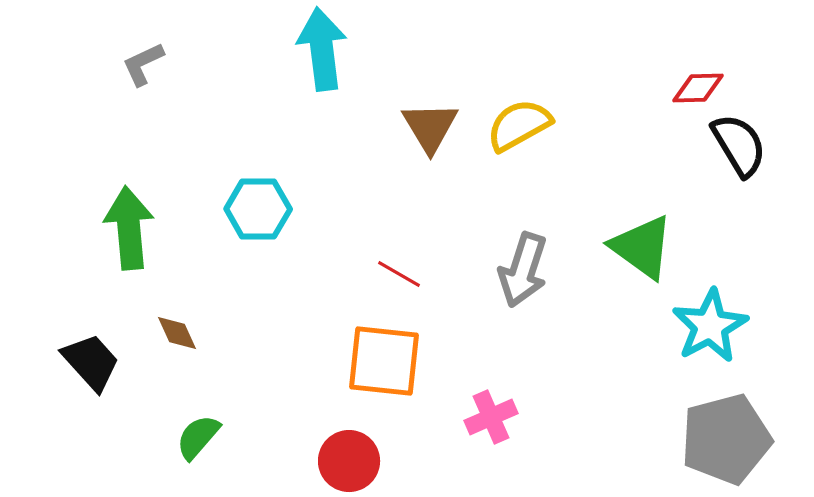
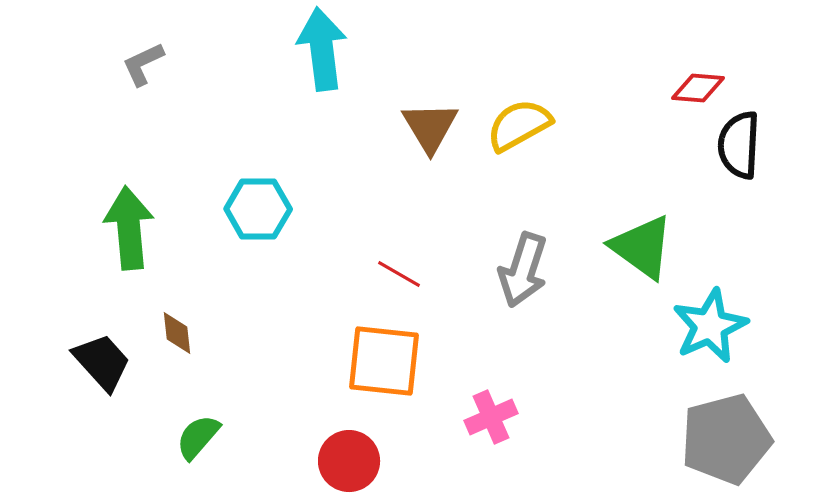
red diamond: rotated 6 degrees clockwise
black semicircle: rotated 146 degrees counterclockwise
cyan star: rotated 4 degrees clockwise
brown diamond: rotated 18 degrees clockwise
black trapezoid: moved 11 px right
